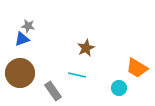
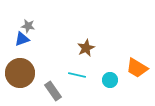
cyan circle: moved 9 px left, 8 px up
